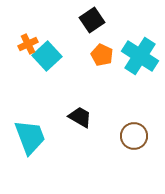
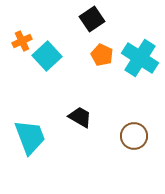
black square: moved 1 px up
orange cross: moved 6 px left, 3 px up
cyan cross: moved 2 px down
